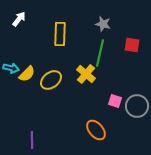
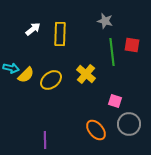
white arrow: moved 14 px right, 10 px down; rotated 14 degrees clockwise
gray star: moved 2 px right, 3 px up
green line: moved 12 px right, 1 px up; rotated 20 degrees counterclockwise
yellow semicircle: moved 1 px left, 1 px down
gray circle: moved 8 px left, 18 px down
purple line: moved 13 px right
